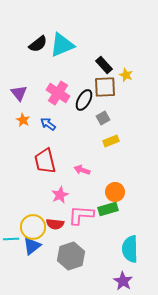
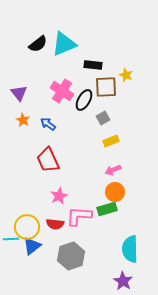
cyan triangle: moved 2 px right, 1 px up
black rectangle: moved 11 px left; rotated 42 degrees counterclockwise
brown square: moved 1 px right
pink cross: moved 4 px right, 2 px up
red trapezoid: moved 3 px right, 1 px up; rotated 12 degrees counterclockwise
pink arrow: moved 31 px right; rotated 42 degrees counterclockwise
pink star: moved 1 px left, 1 px down
green rectangle: moved 1 px left
pink L-shape: moved 2 px left, 1 px down
yellow circle: moved 6 px left
